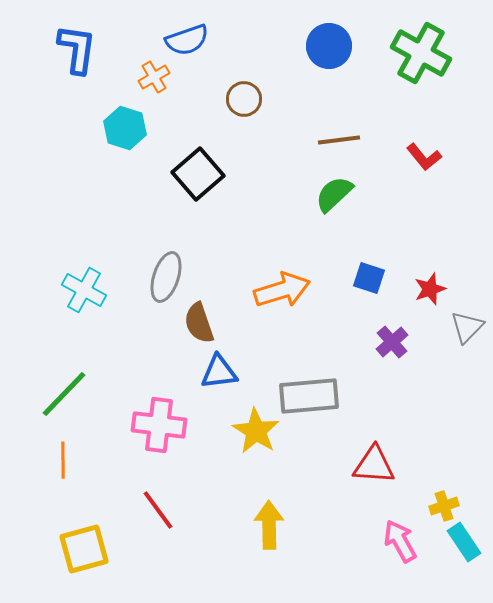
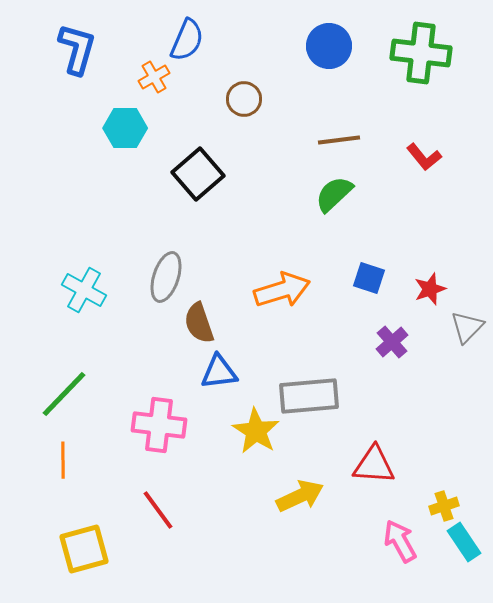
blue semicircle: rotated 48 degrees counterclockwise
blue L-shape: rotated 8 degrees clockwise
green cross: rotated 22 degrees counterclockwise
cyan hexagon: rotated 18 degrees counterclockwise
yellow arrow: moved 31 px right, 29 px up; rotated 66 degrees clockwise
